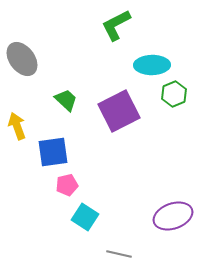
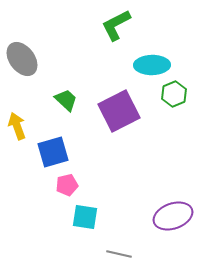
blue square: rotated 8 degrees counterclockwise
cyan square: rotated 24 degrees counterclockwise
